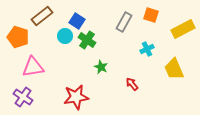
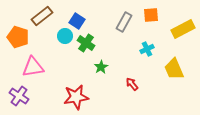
orange square: rotated 21 degrees counterclockwise
green cross: moved 1 px left, 3 px down
green star: rotated 16 degrees clockwise
purple cross: moved 4 px left, 1 px up
